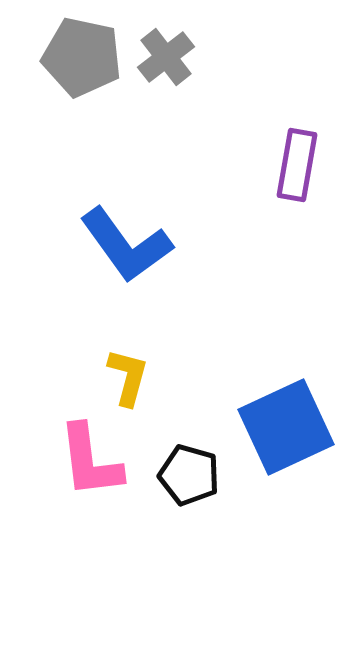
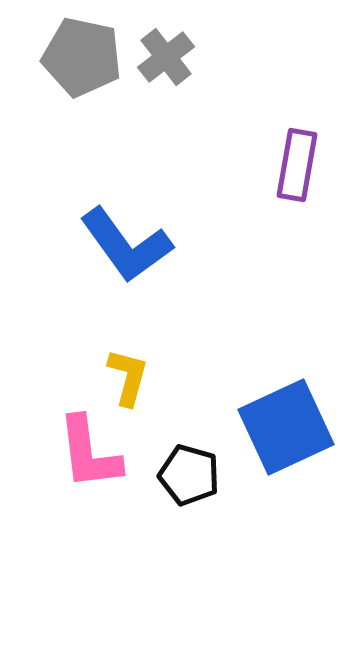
pink L-shape: moved 1 px left, 8 px up
